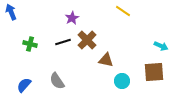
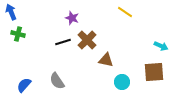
yellow line: moved 2 px right, 1 px down
purple star: rotated 24 degrees counterclockwise
green cross: moved 12 px left, 10 px up
cyan circle: moved 1 px down
